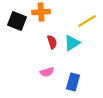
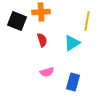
yellow line: rotated 48 degrees counterclockwise
red semicircle: moved 10 px left, 2 px up
